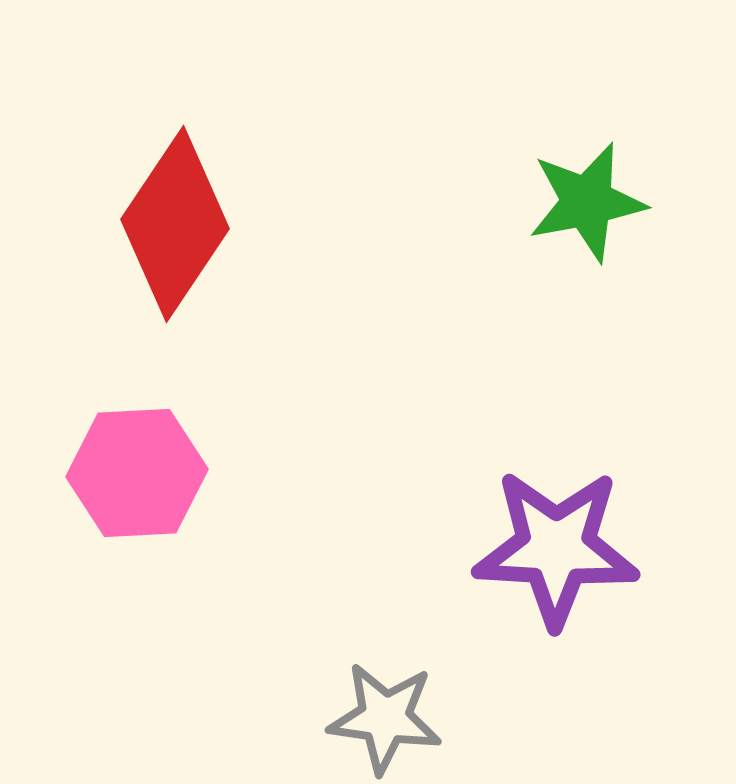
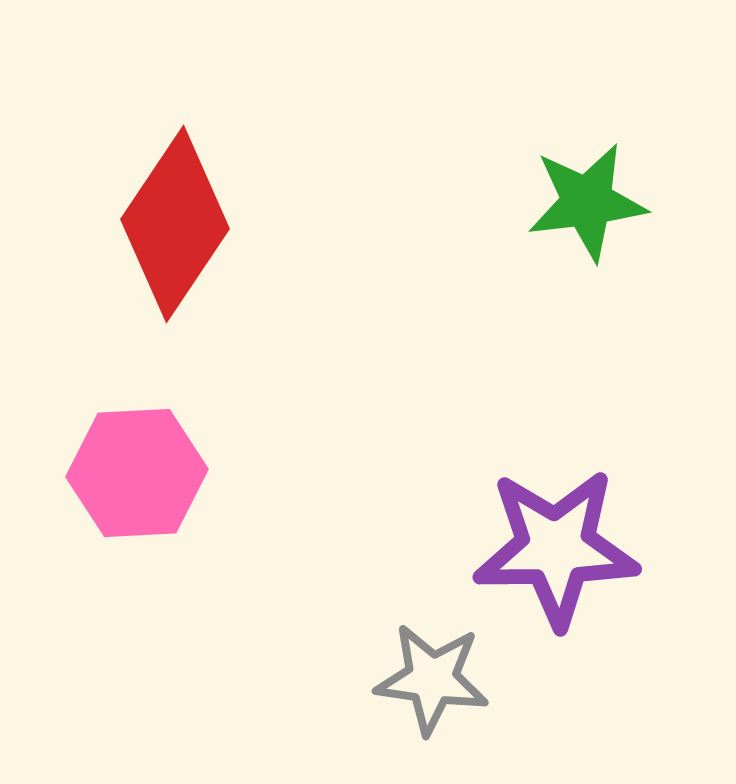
green star: rotated 4 degrees clockwise
purple star: rotated 4 degrees counterclockwise
gray star: moved 47 px right, 39 px up
